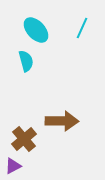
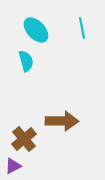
cyan line: rotated 35 degrees counterclockwise
